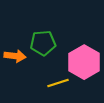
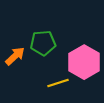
orange arrow: rotated 50 degrees counterclockwise
